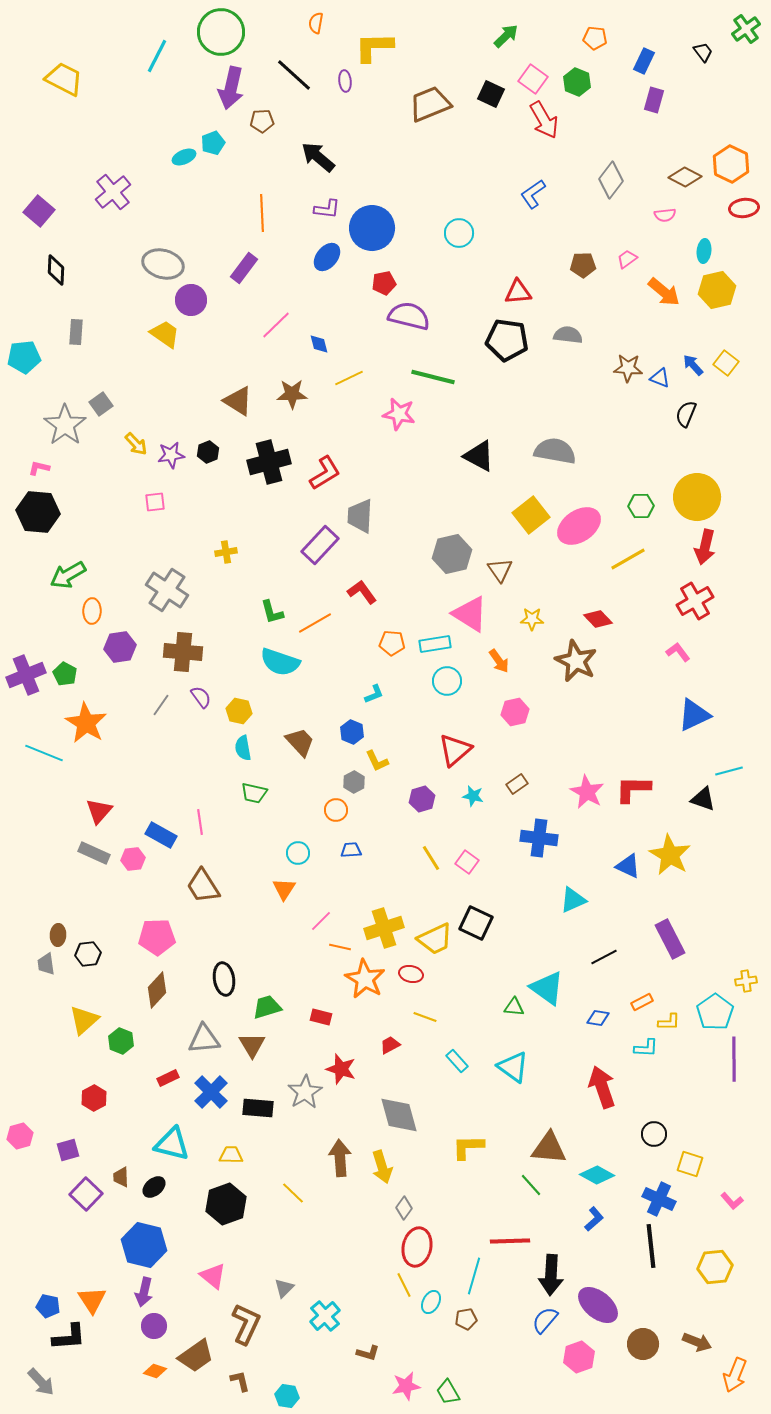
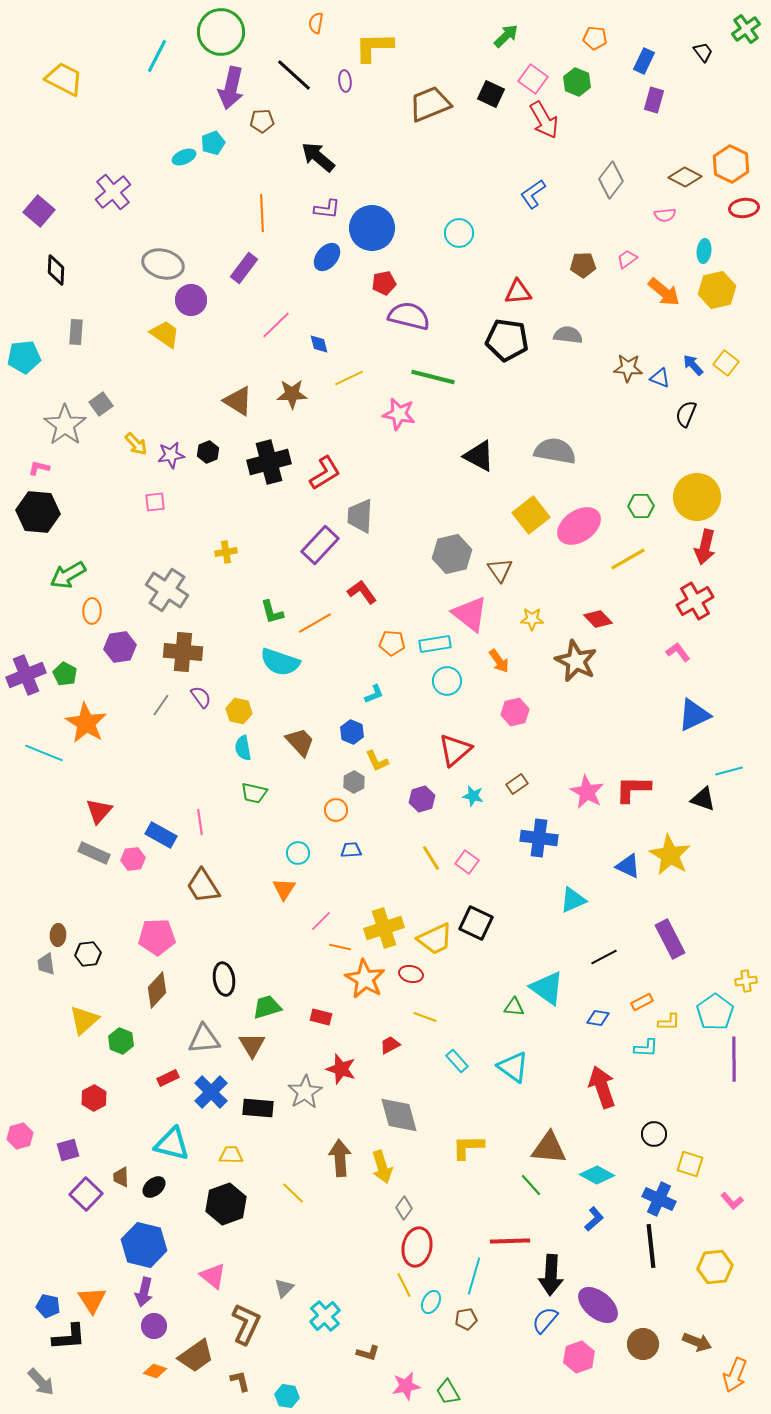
pink triangle at (470, 614): rotated 6 degrees clockwise
